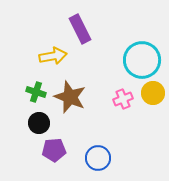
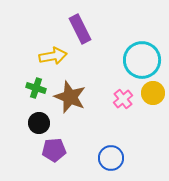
green cross: moved 4 px up
pink cross: rotated 18 degrees counterclockwise
blue circle: moved 13 px right
